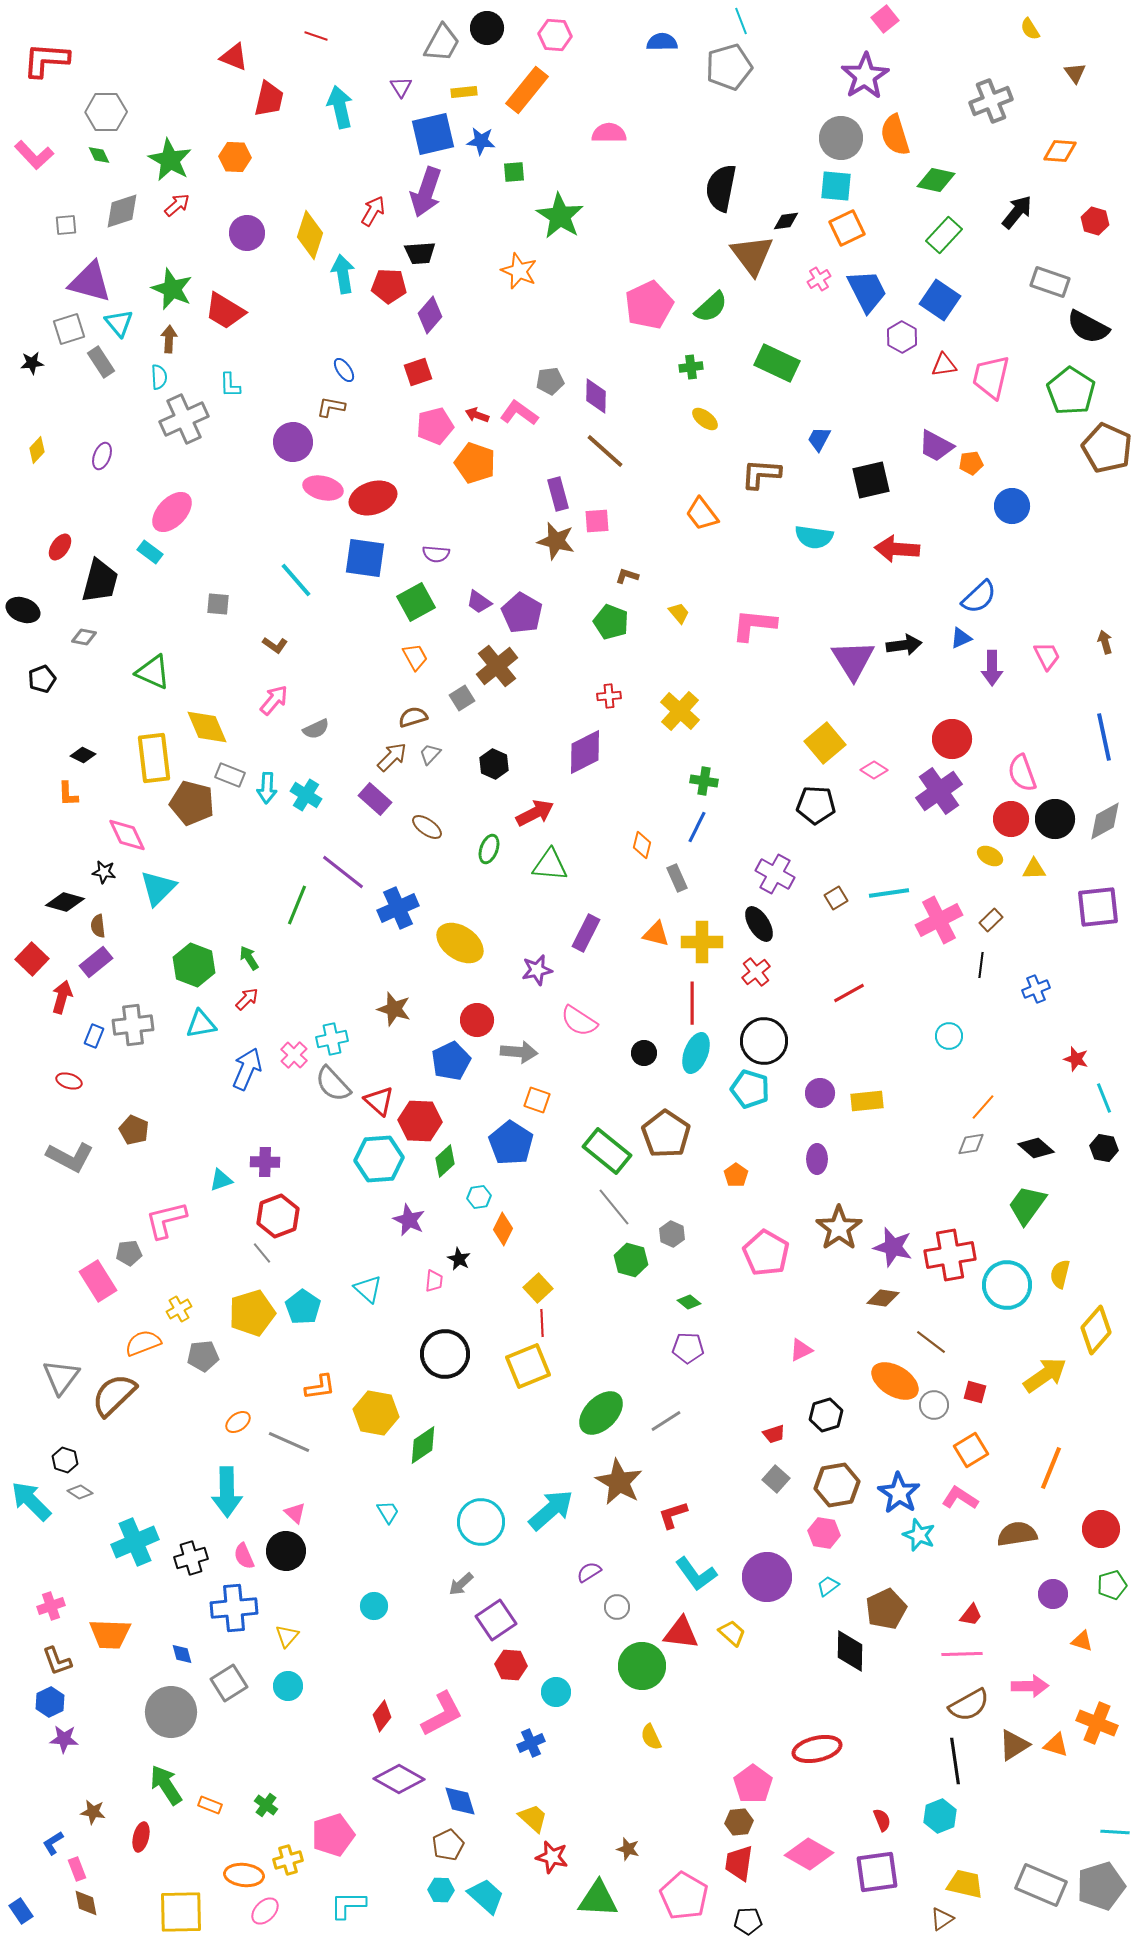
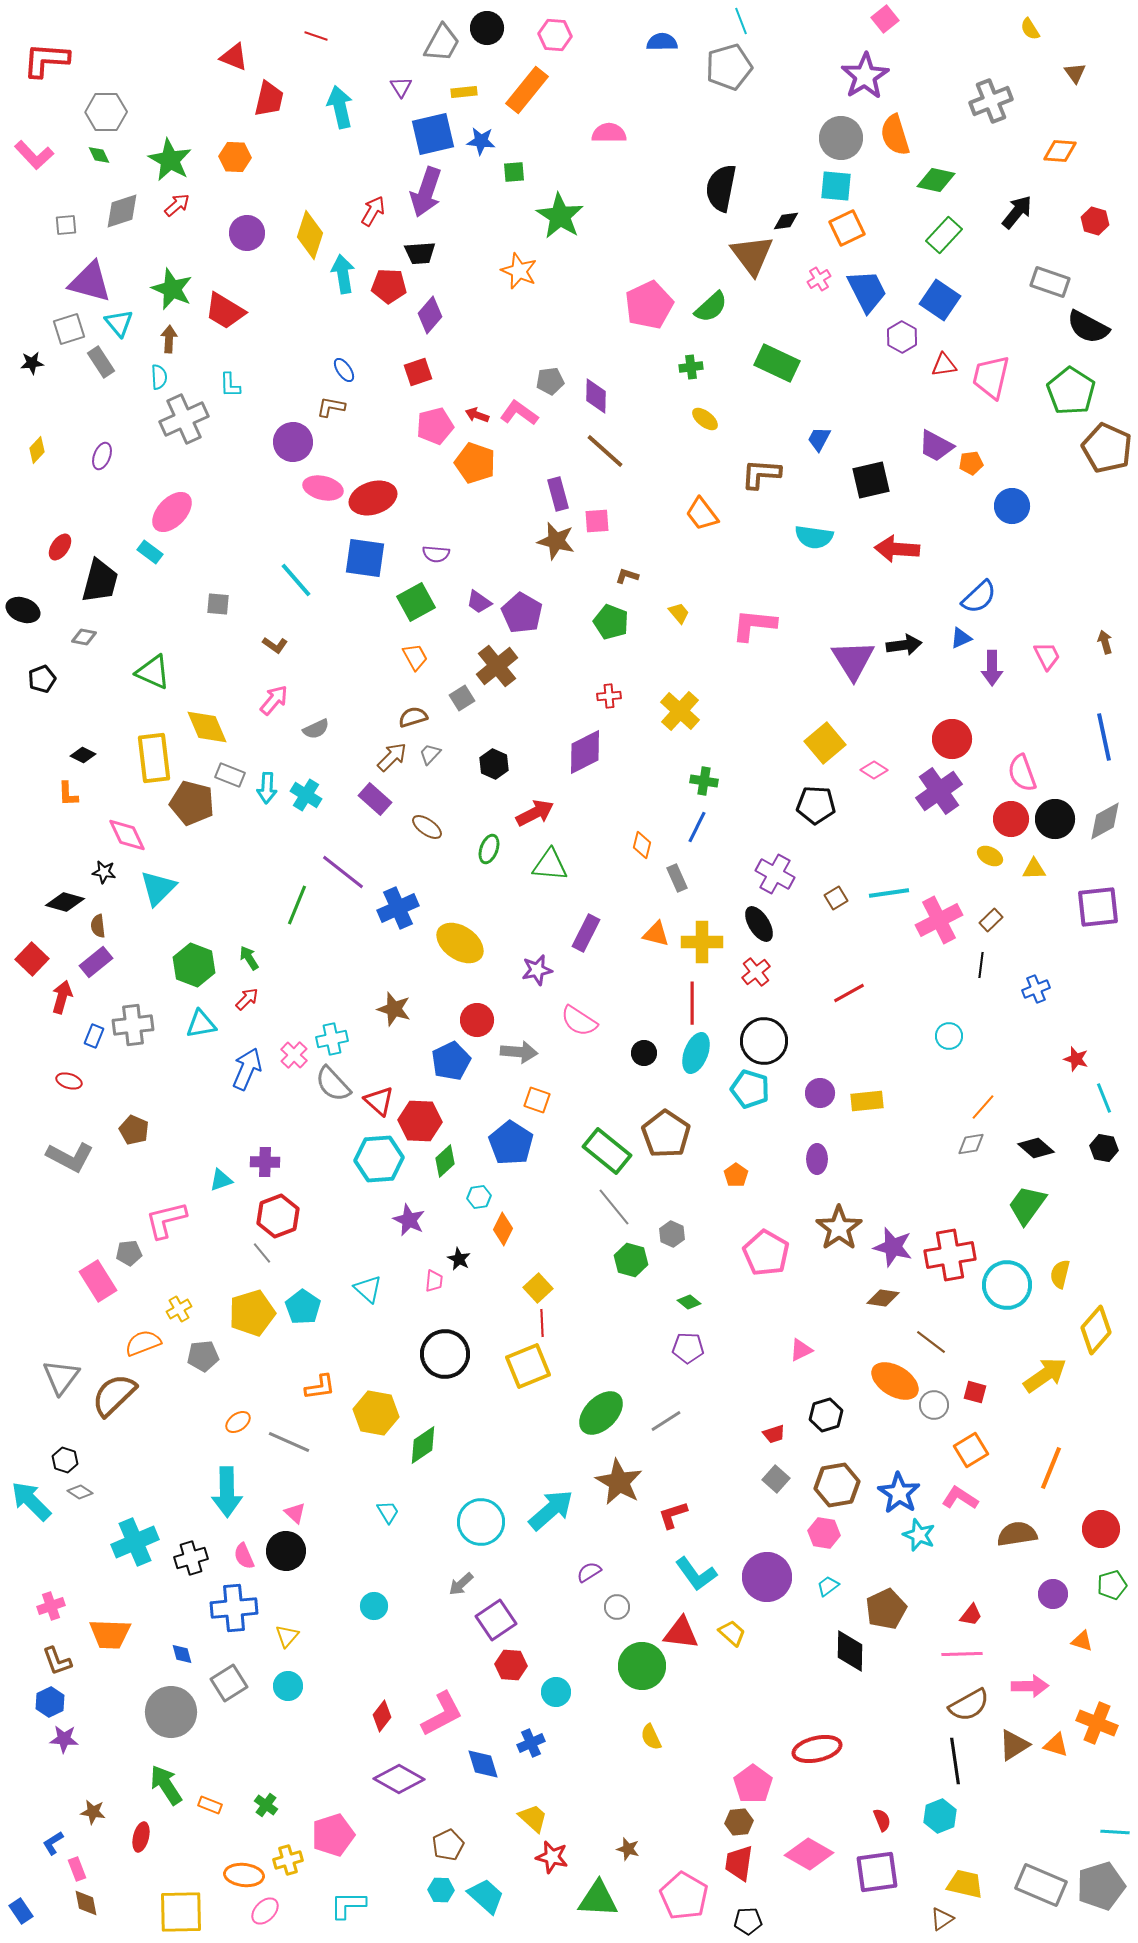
blue diamond at (460, 1801): moved 23 px right, 37 px up
